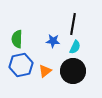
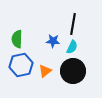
cyan semicircle: moved 3 px left
